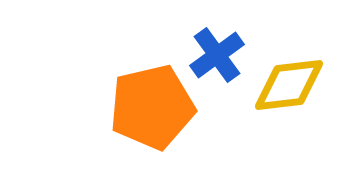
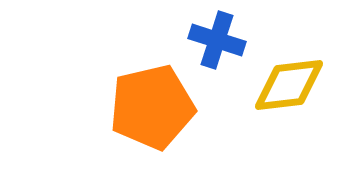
blue cross: moved 15 px up; rotated 36 degrees counterclockwise
